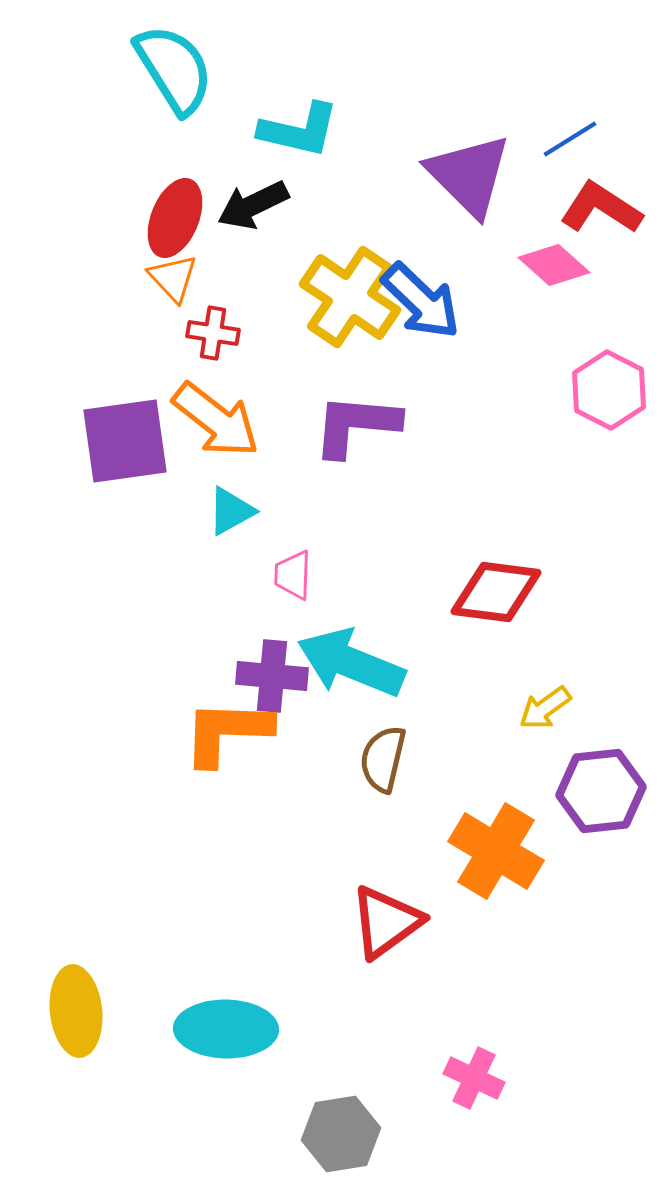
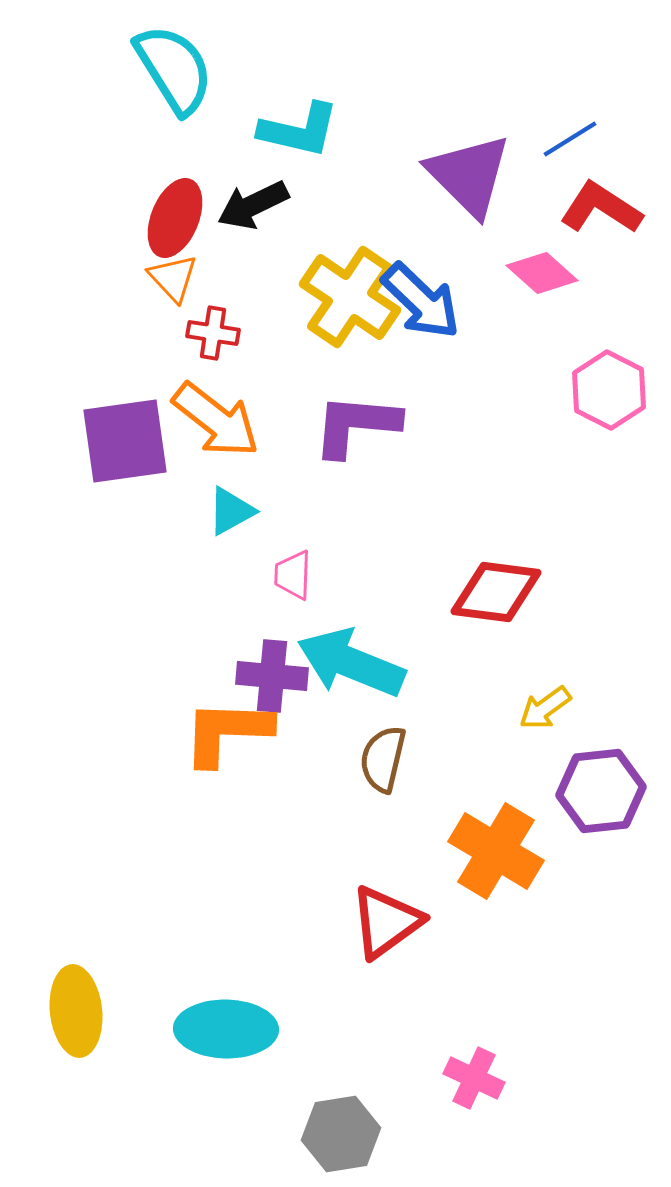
pink diamond: moved 12 px left, 8 px down
